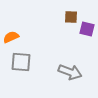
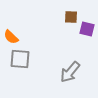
orange semicircle: rotated 112 degrees counterclockwise
gray square: moved 1 px left, 3 px up
gray arrow: rotated 110 degrees clockwise
